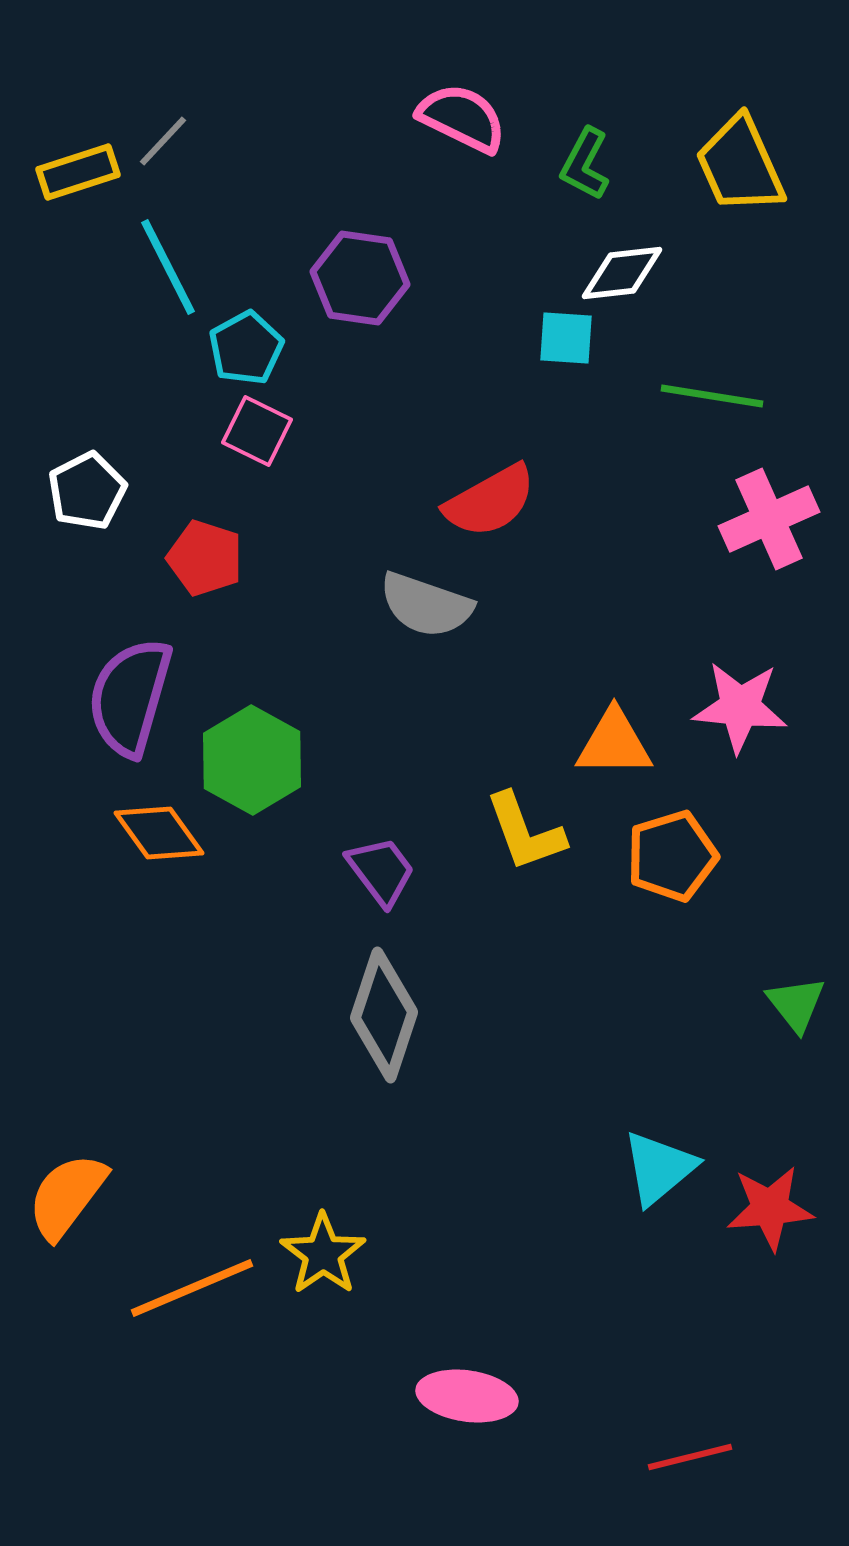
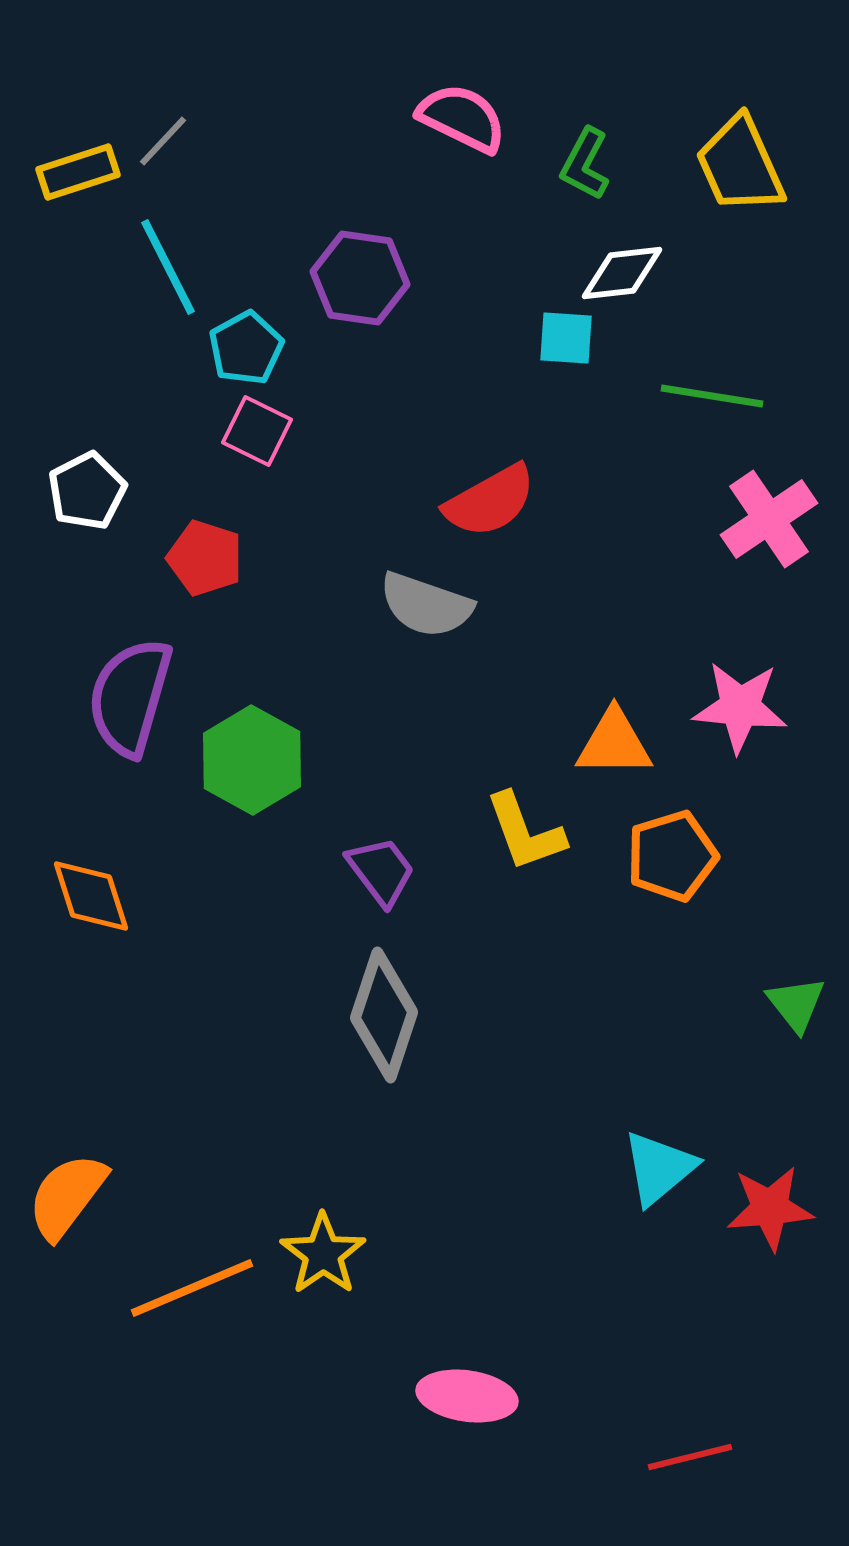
pink cross: rotated 10 degrees counterclockwise
orange diamond: moved 68 px left, 63 px down; rotated 18 degrees clockwise
